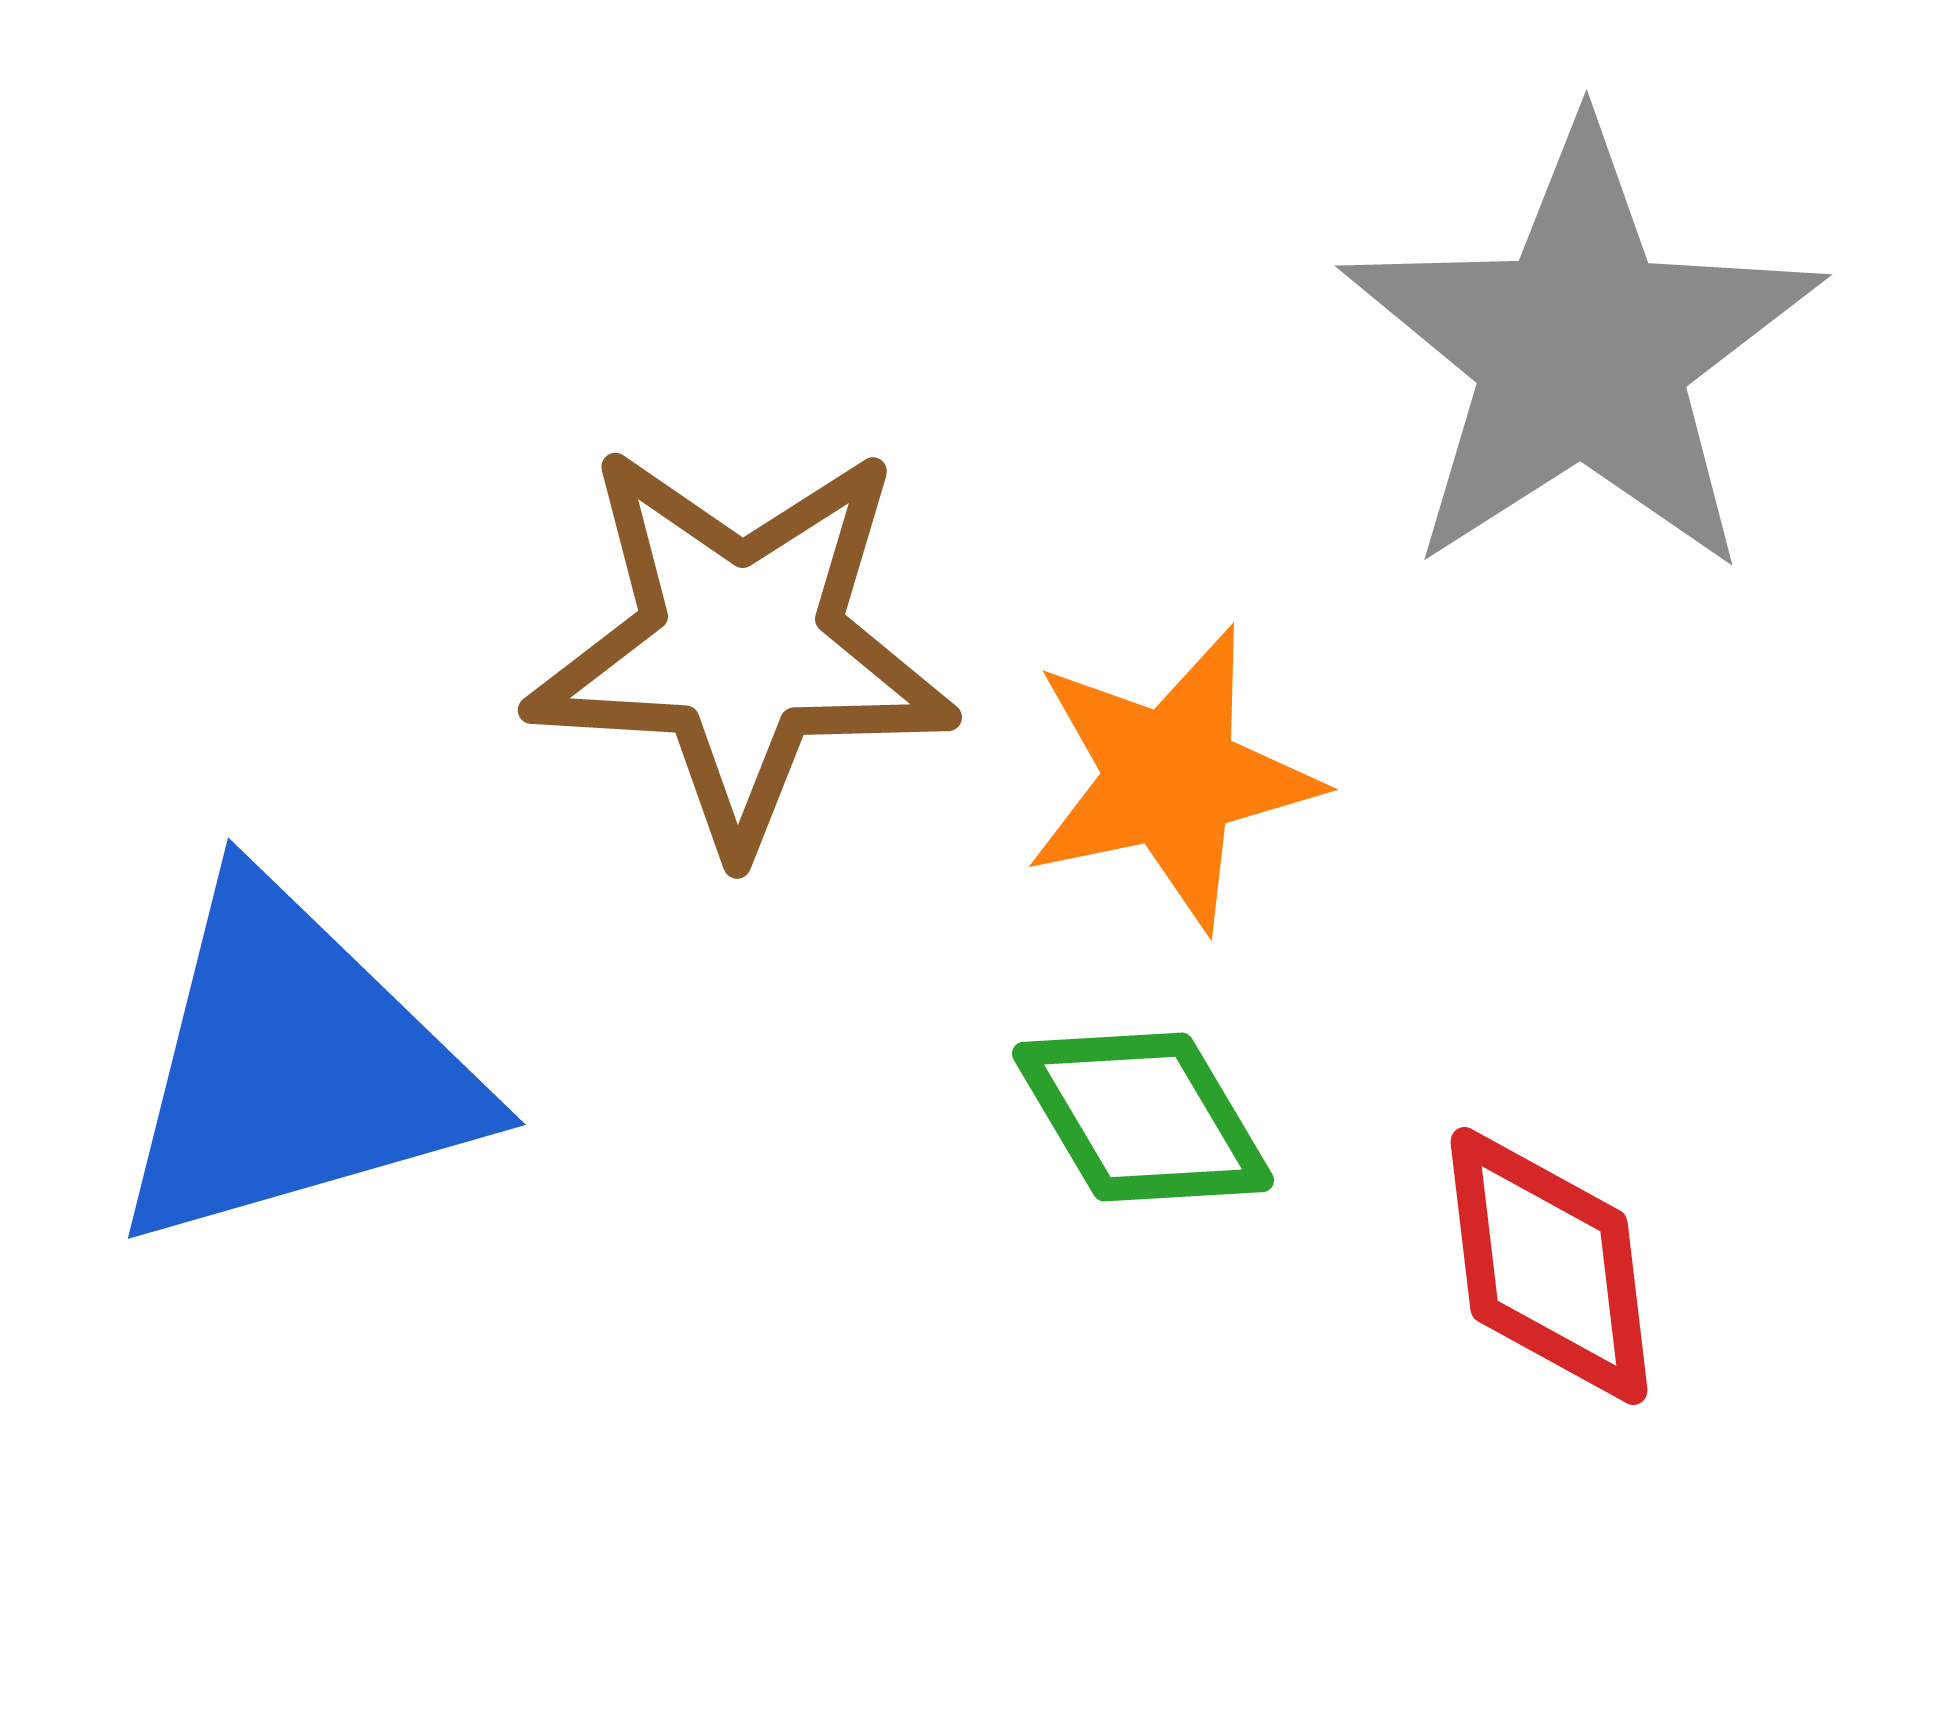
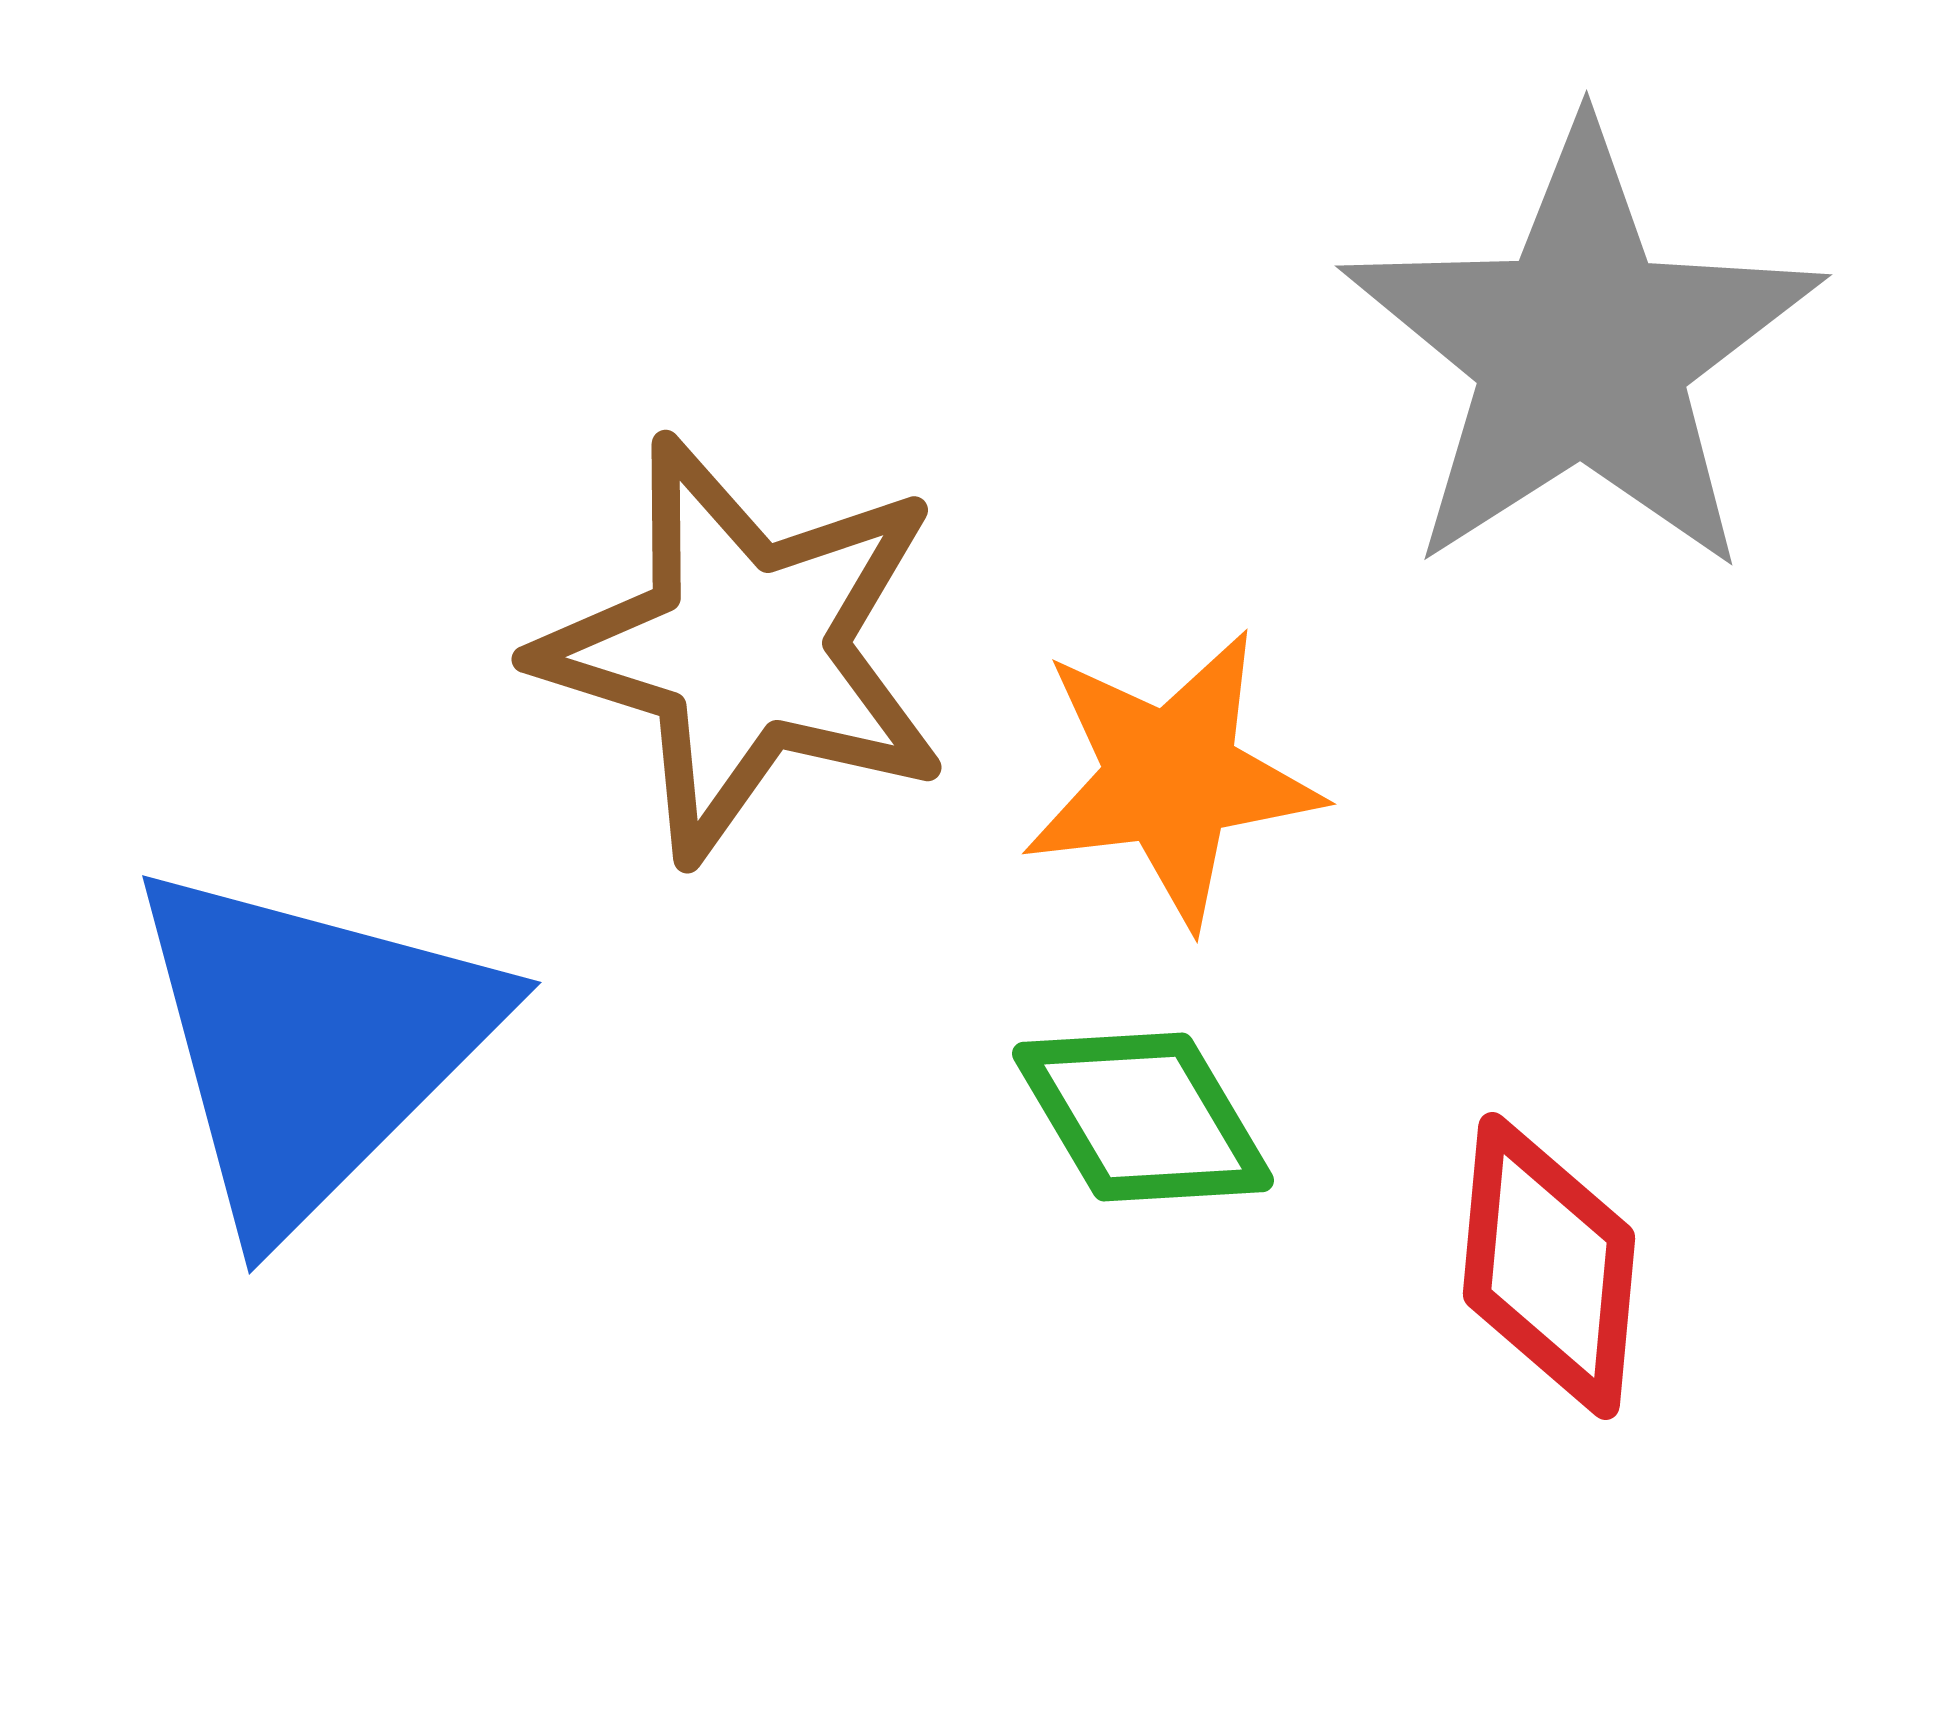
brown star: moved 3 px right, 2 px down; rotated 14 degrees clockwise
orange star: rotated 5 degrees clockwise
blue triangle: moved 17 px right, 23 px up; rotated 29 degrees counterclockwise
red diamond: rotated 12 degrees clockwise
